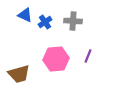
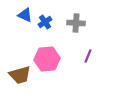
gray cross: moved 3 px right, 2 px down
pink hexagon: moved 9 px left
brown trapezoid: moved 1 px right, 1 px down
